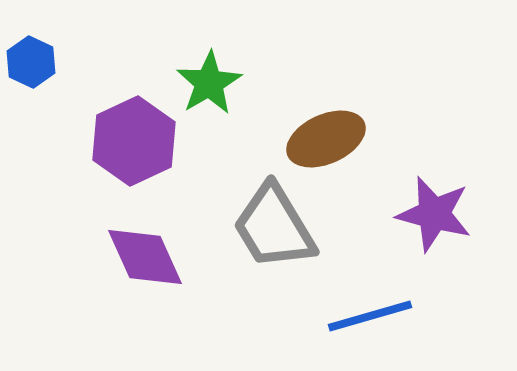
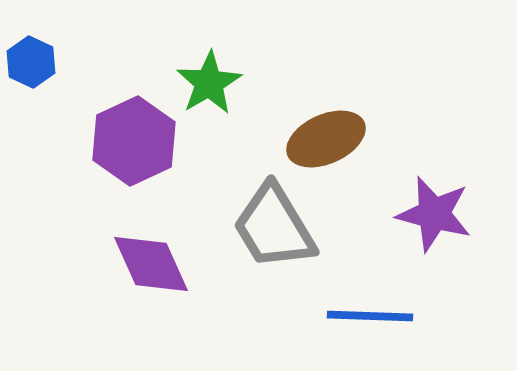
purple diamond: moved 6 px right, 7 px down
blue line: rotated 18 degrees clockwise
